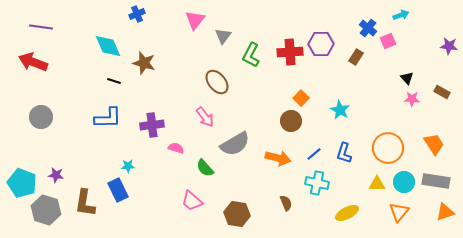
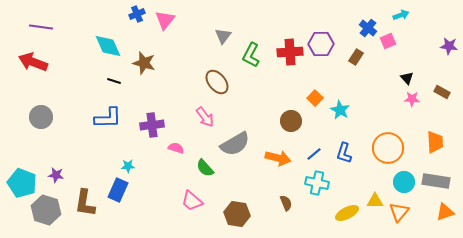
pink triangle at (195, 20): moved 30 px left
orange square at (301, 98): moved 14 px right
orange trapezoid at (434, 144): moved 1 px right, 2 px up; rotated 30 degrees clockwise
yellow triangle at (377, 184): moved 2 px left, 17 px down
blue rectangle at (118, 190): rotated 50 degrees clockwise
